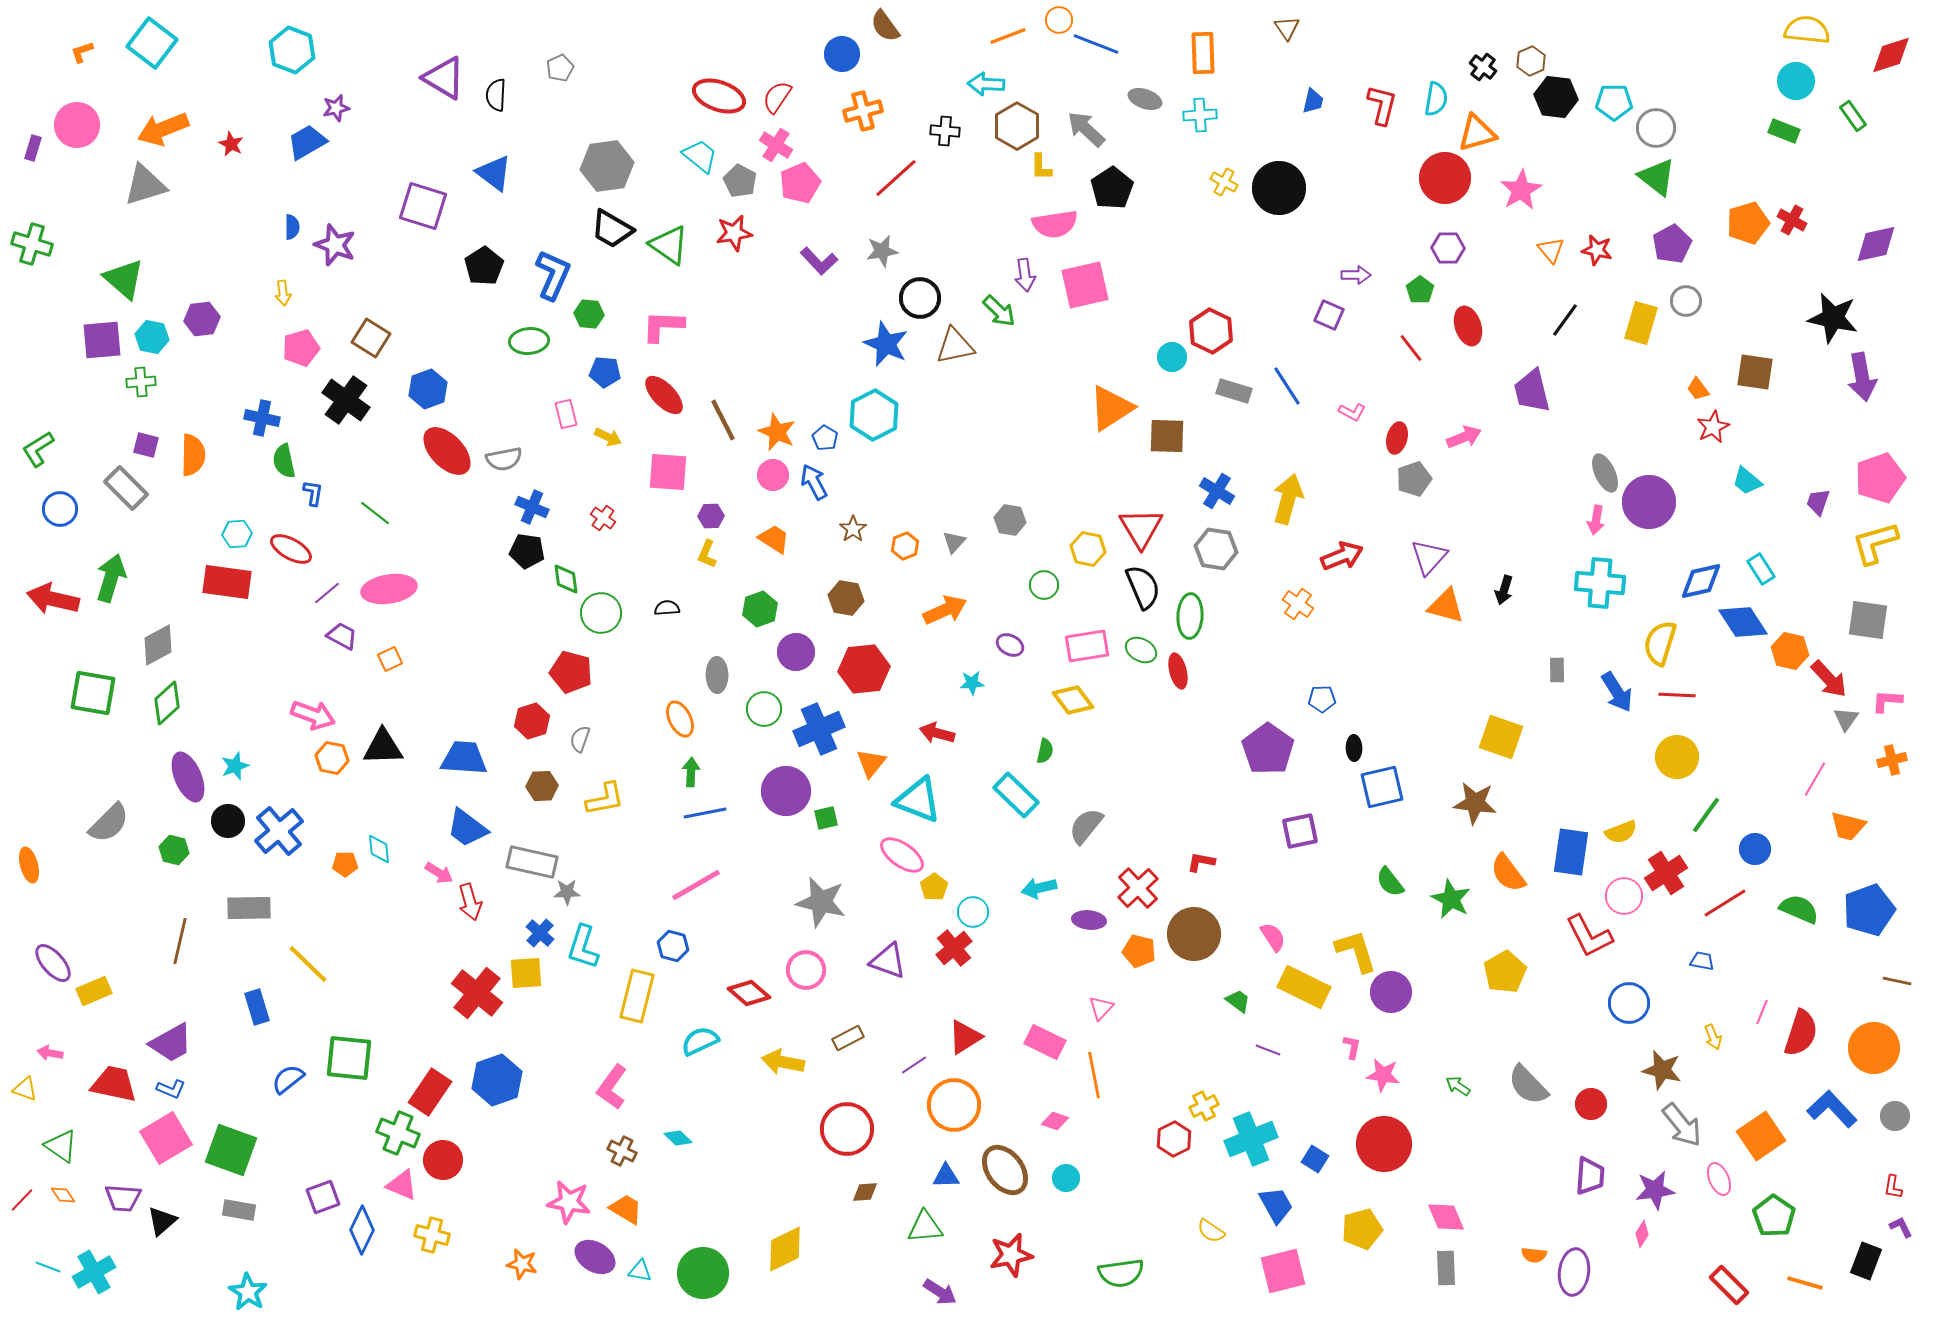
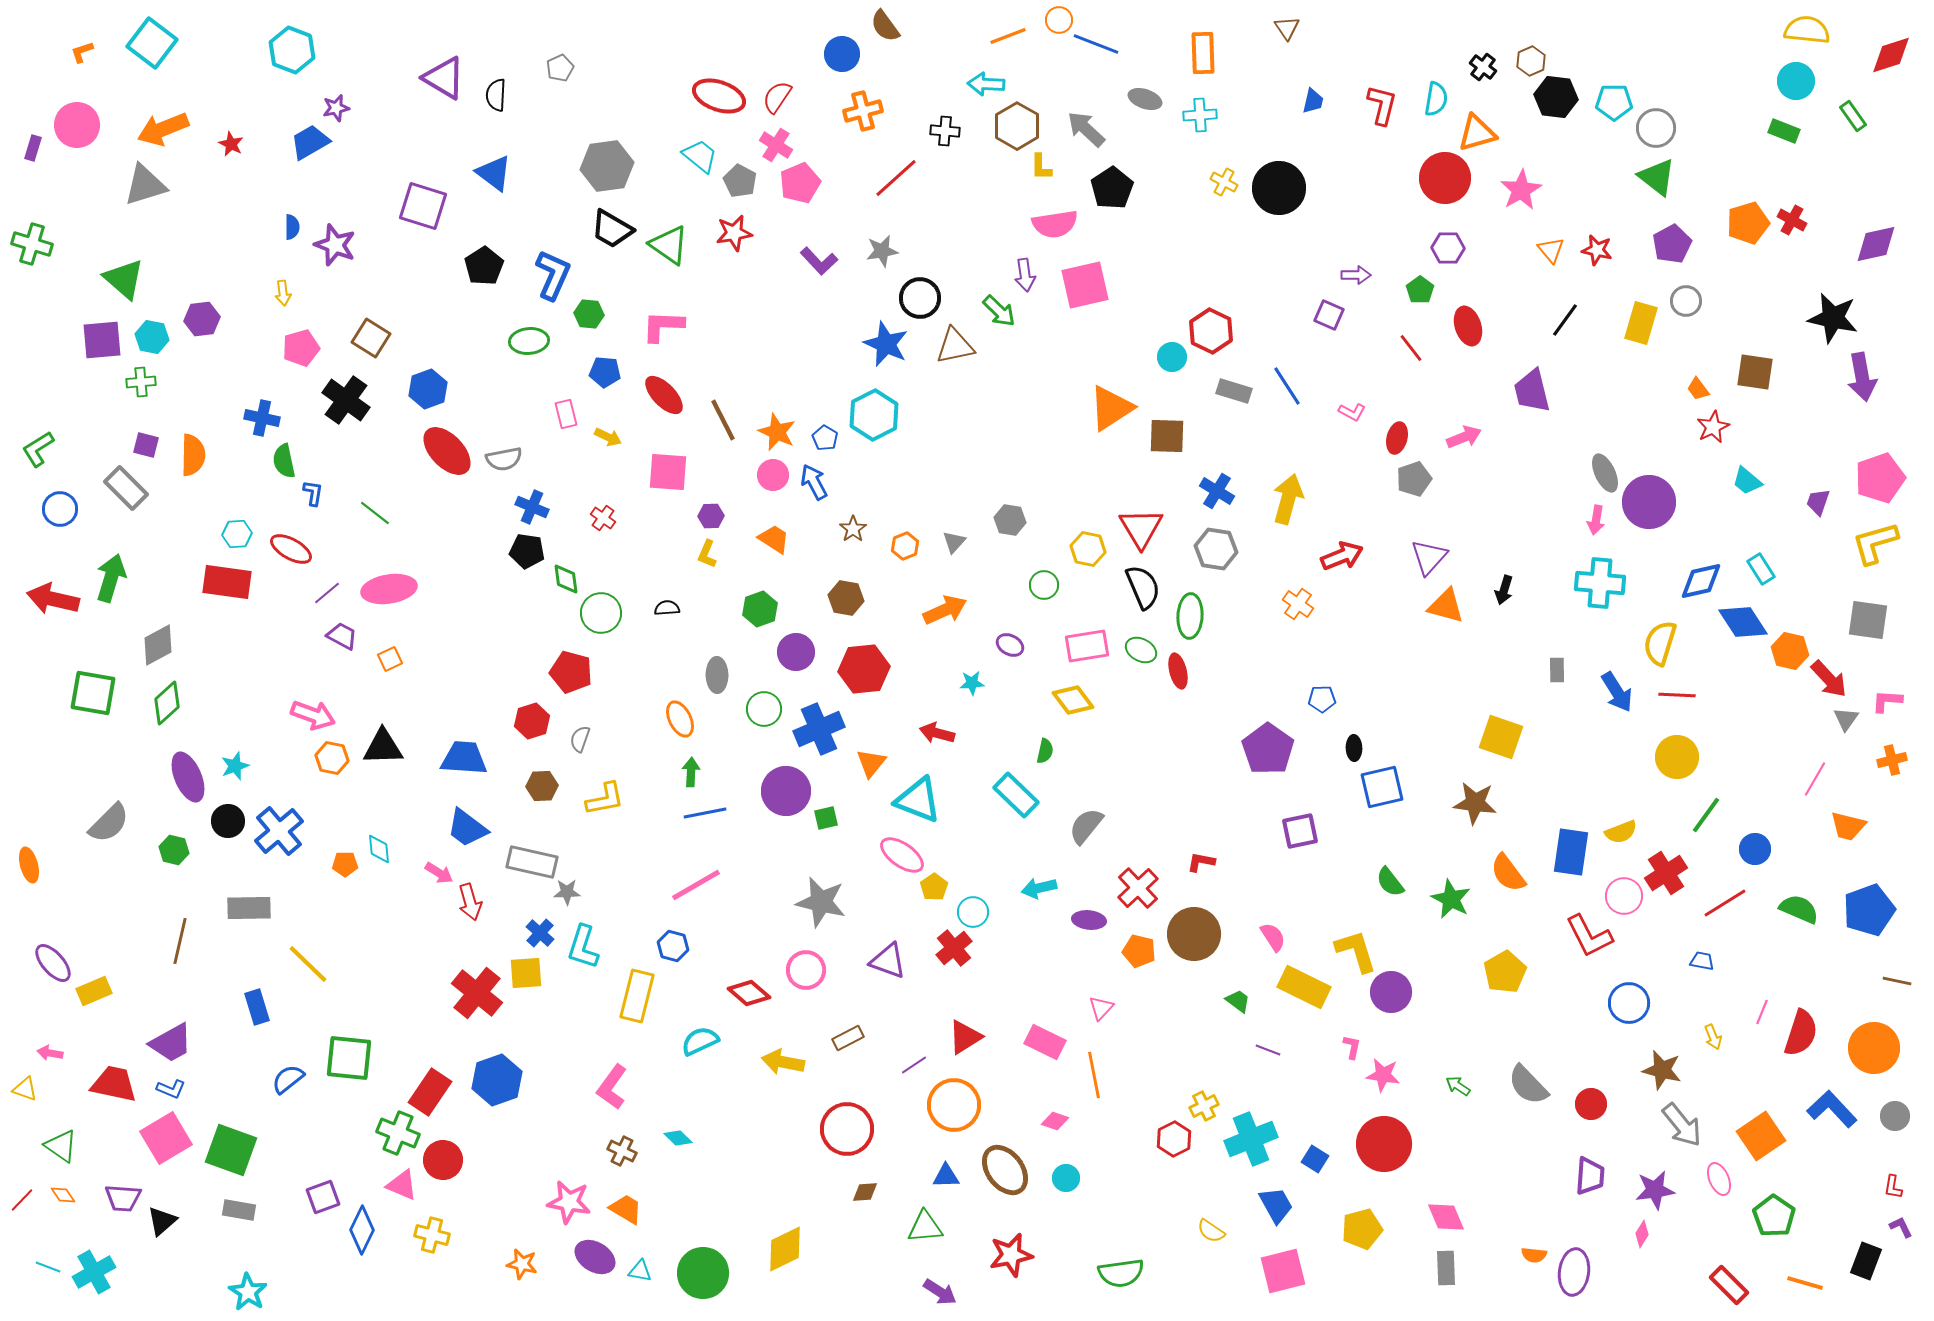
blue trapezoid at (307, 142): moved 3 px right
